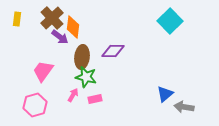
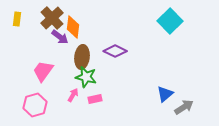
purple diamond: moved 2 px right; rotated 25 degrees clockwise
gray arrow: rotated 138 degrees clockwise
